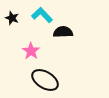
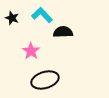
black ellipse: rotated 48 degrees counterclockwise
